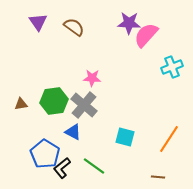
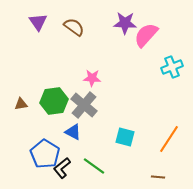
purple star: moved 4 px left
